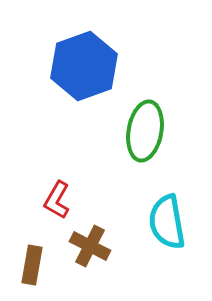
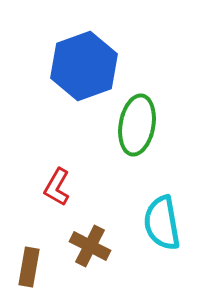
green ellipse: moved 8 px left, 6 px up
red L-shape: moved 13 px up
cyan semicircle: moved 5 px left, 1 px down
brown rectangle: moved 3 px left, 2 px down
